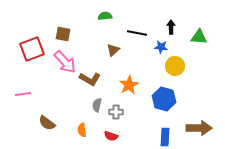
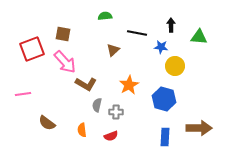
black arrow: moved 2 px up
brown L-shape: moved 4 px left, 5 px down
red semicircle: rotated 40 degrees counterclockwise
